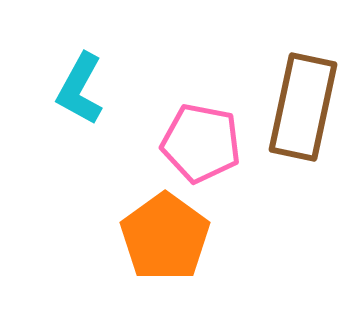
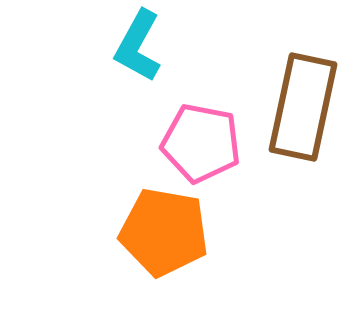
cyan L-shape: moved 58 px right, 43 px up
orange pentagon: moved 1 px left, 5 px up; rotated 26 degrees counterclockwise
